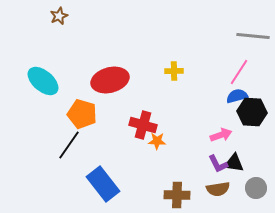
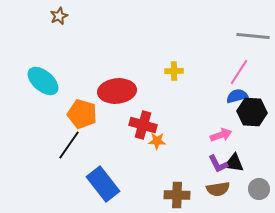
red ellipse: moved 7 px right, 11 px down; rotated 9 degrees clockwise
gray circle: moved 3 px right, 1 px down
